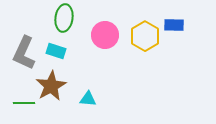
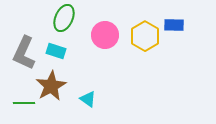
green ellipse: rotated 16 degrees clockwise
cyan triangle: rotated 30 degrees clockwise
